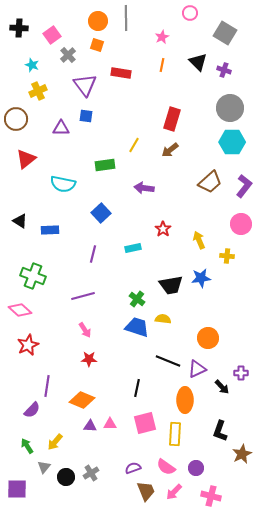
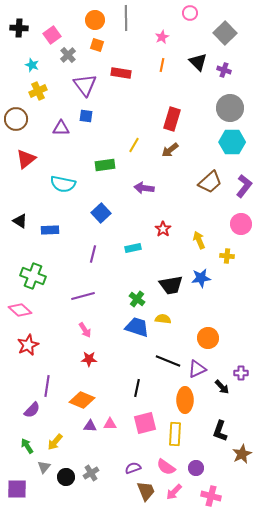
orange circle at (98, 21): moved 3 px left, 1 px up
gray square at (225, 33): rotated 15 degrees clockwise
